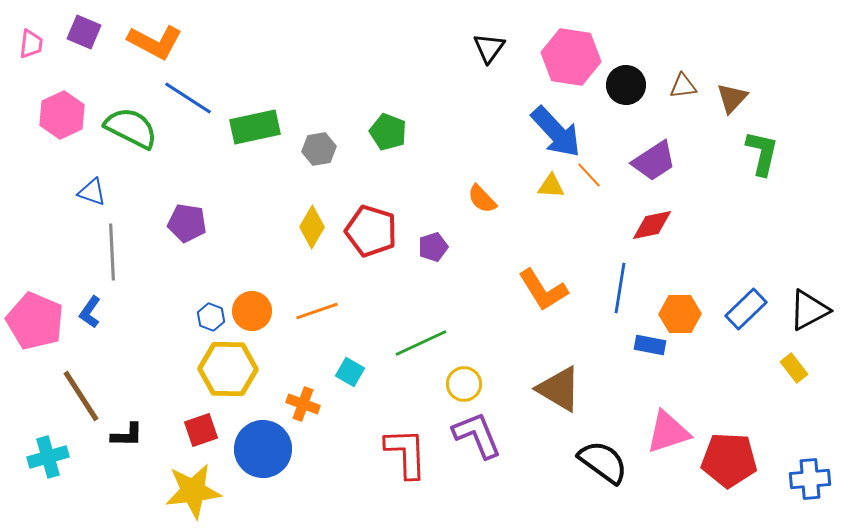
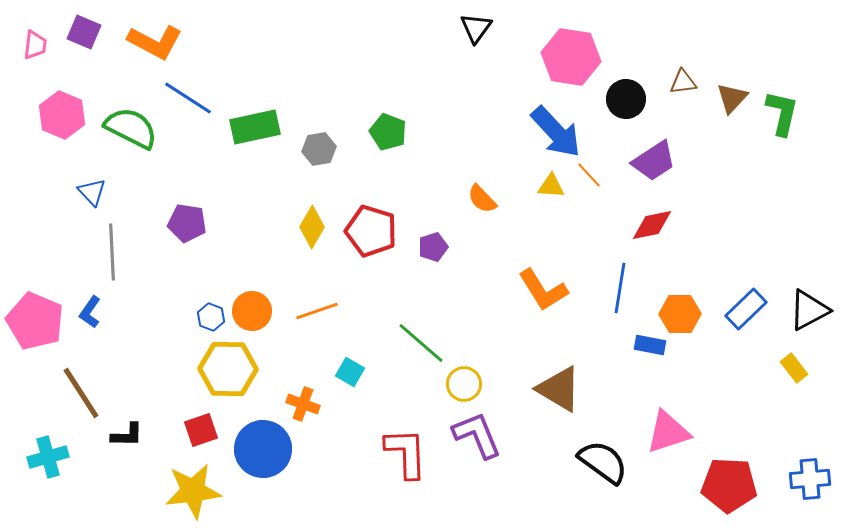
pink trapezoid at (31, 44): moved 4 px right, 1 px down
black triangle at (489, 48): moved 13 px left, 20 px up
black circle at (626, 85): moved 14 px down
brown triangle at (683, 86): moved 4 px up
pink hexagon at (62, 115): rotated 12 degrees counterclockwise
green L-shape at (762, 153): moved 20 px right, 40 px up
blue triangle at (92, 192): rotated 28 degrees clockwise
green line at (421, 343): rotated 66 degrees clockwise
brown line at (81, 396): moved 3 px up
red pentagon at (729, 460): moved 25 px down
